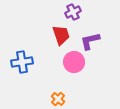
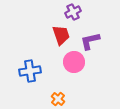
blue cross: moved 8 px right, 9 px down
